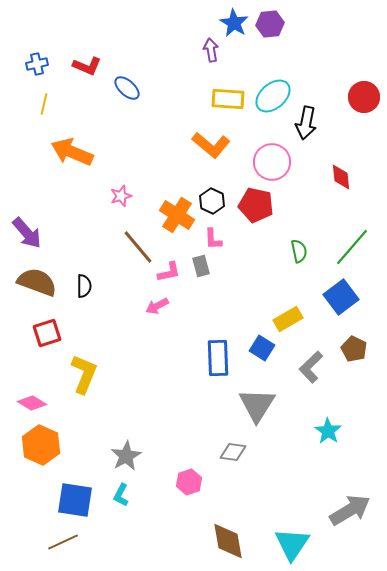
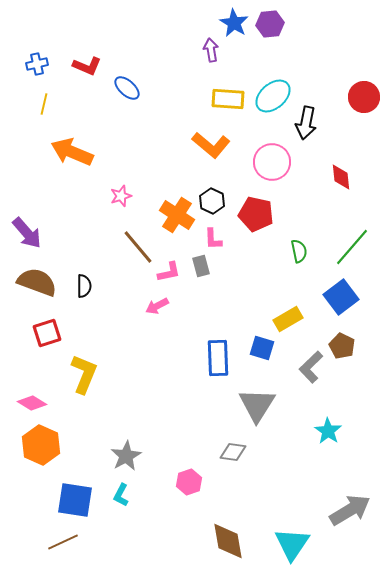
red pentagon at (256, 205): moved 9 px down
blue square at (262, 348): rotated 15 degrees counterclockwise
brown pentagon at (354, 349): moved 12 px left, 3 px up
